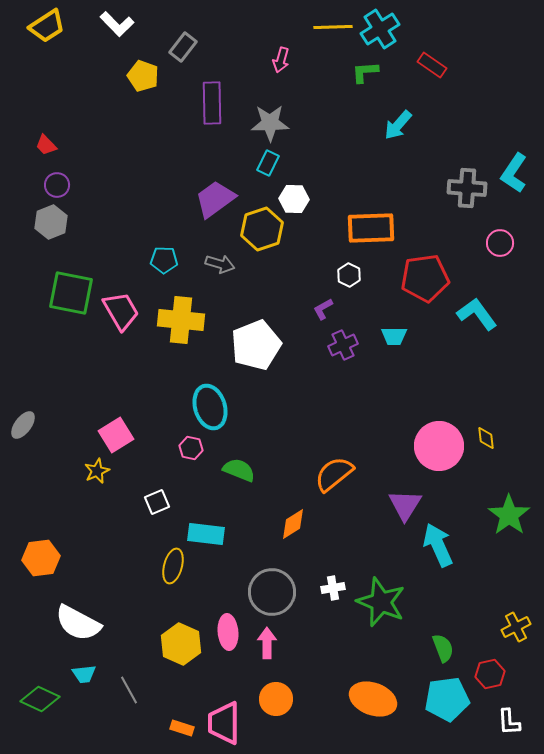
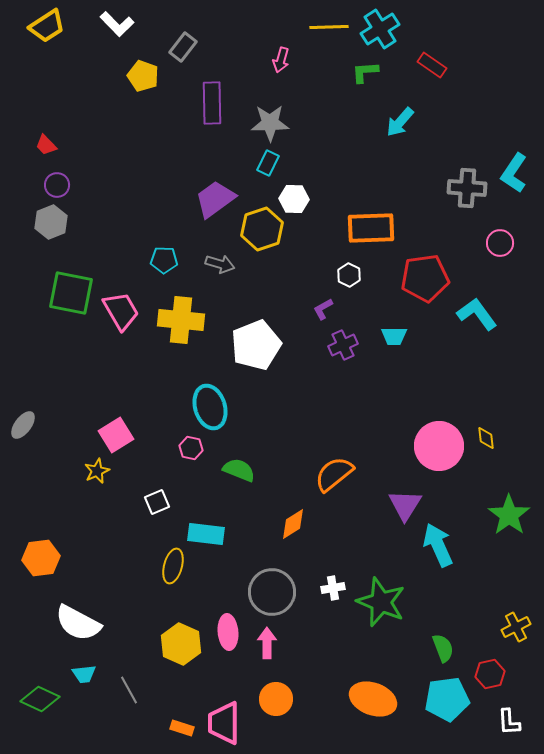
yellow line at (333, 27): moved 4 px left
cyan arrow at (398, 125): moved 2 px right, 3 px up
